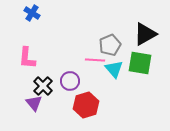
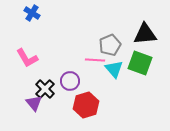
black triangle: rotated 25 degrees clockwise
pink L-shape: rotated 35 degrees counterclockwise
green square: rotated 10 degrees clockwise
black cross: moved 2 px right, 3 px down
